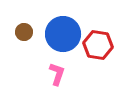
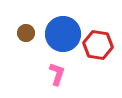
brown circle: moved 2 px right, 1 px down
